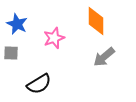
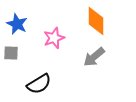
gray arrow: moved 10 px left
